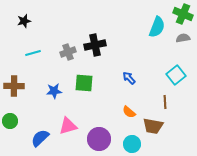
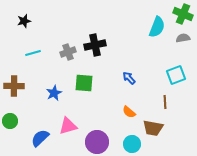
cyan square: rotated 18 degrees clockwise
blue star: moved 2 px down; rotated 21 degrees counterclockwise
brown trapezoid: moved 2 px down
purple circle: moved 2 px left, 3 px down
